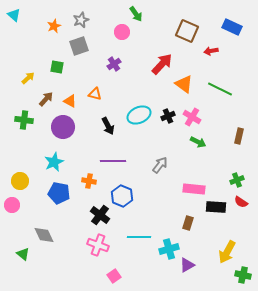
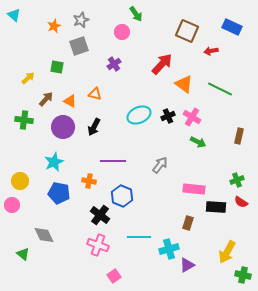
black arrow at (108, 126): moved 14 px left, 1 px down; rotated 54 degrees clockwise
